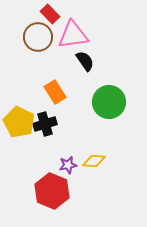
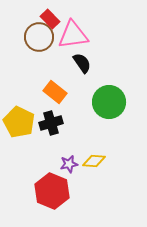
red rectangle: moved 5 px down
brown circle: moved 1 px right
black semicircle: moved 3 px left, 2 px down
orange rectangle: rotated 20 degrees counterclockwise
black cross: moved 6 px right, 1 px up
purple star: moved 1 px right, 1 px up
